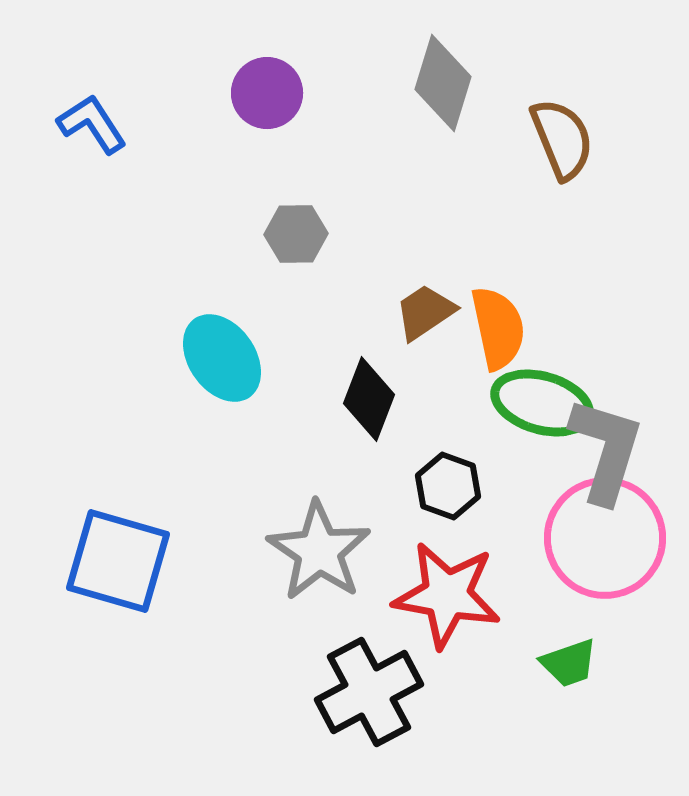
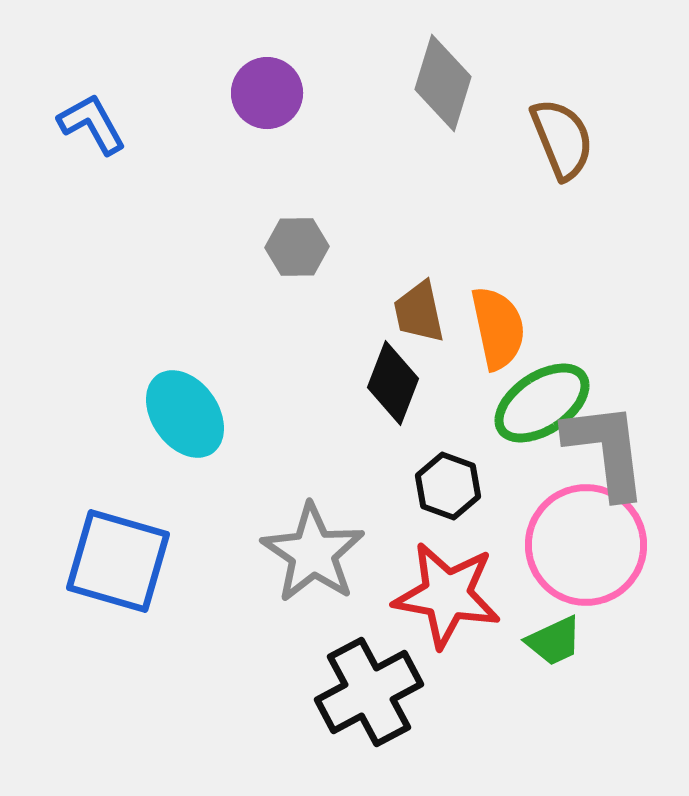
blue L-shape: rotated 4 degrees clockwise
gray hexagon: moved 1 px right, 13 px down
brown trapezoid: moved 6 px left; rotated 68 degrees counterclockwise
cyan ellipse: moved 37 px left, 56 px down
black diamond: moved 24 px right, 16 px up
green ellipse: rotated 50 degrees counterclockwise
gray L-shape: rotated 24 degrees counterclockwise
pink circle: moved 19 px left, 7 px down
gray star: moved 6 px left, 2 px down
green trapezoid: moved 15 px left, 22 px up; rotated 6 degrees counterclockwise
